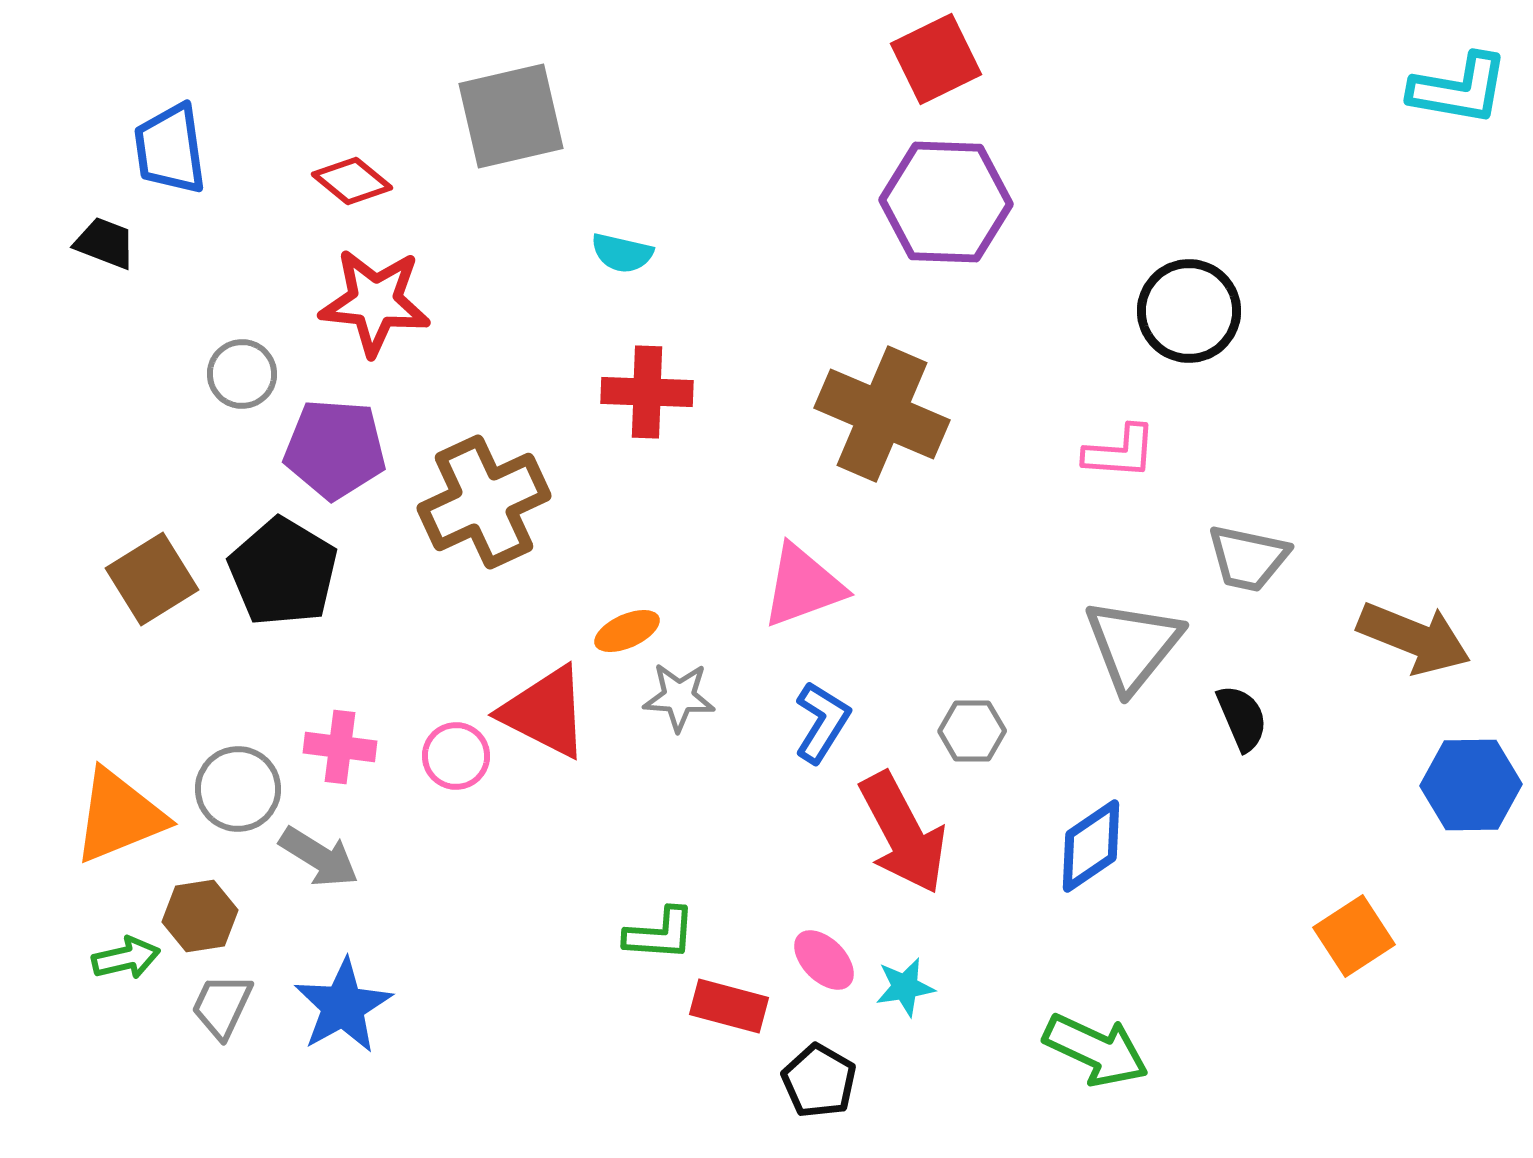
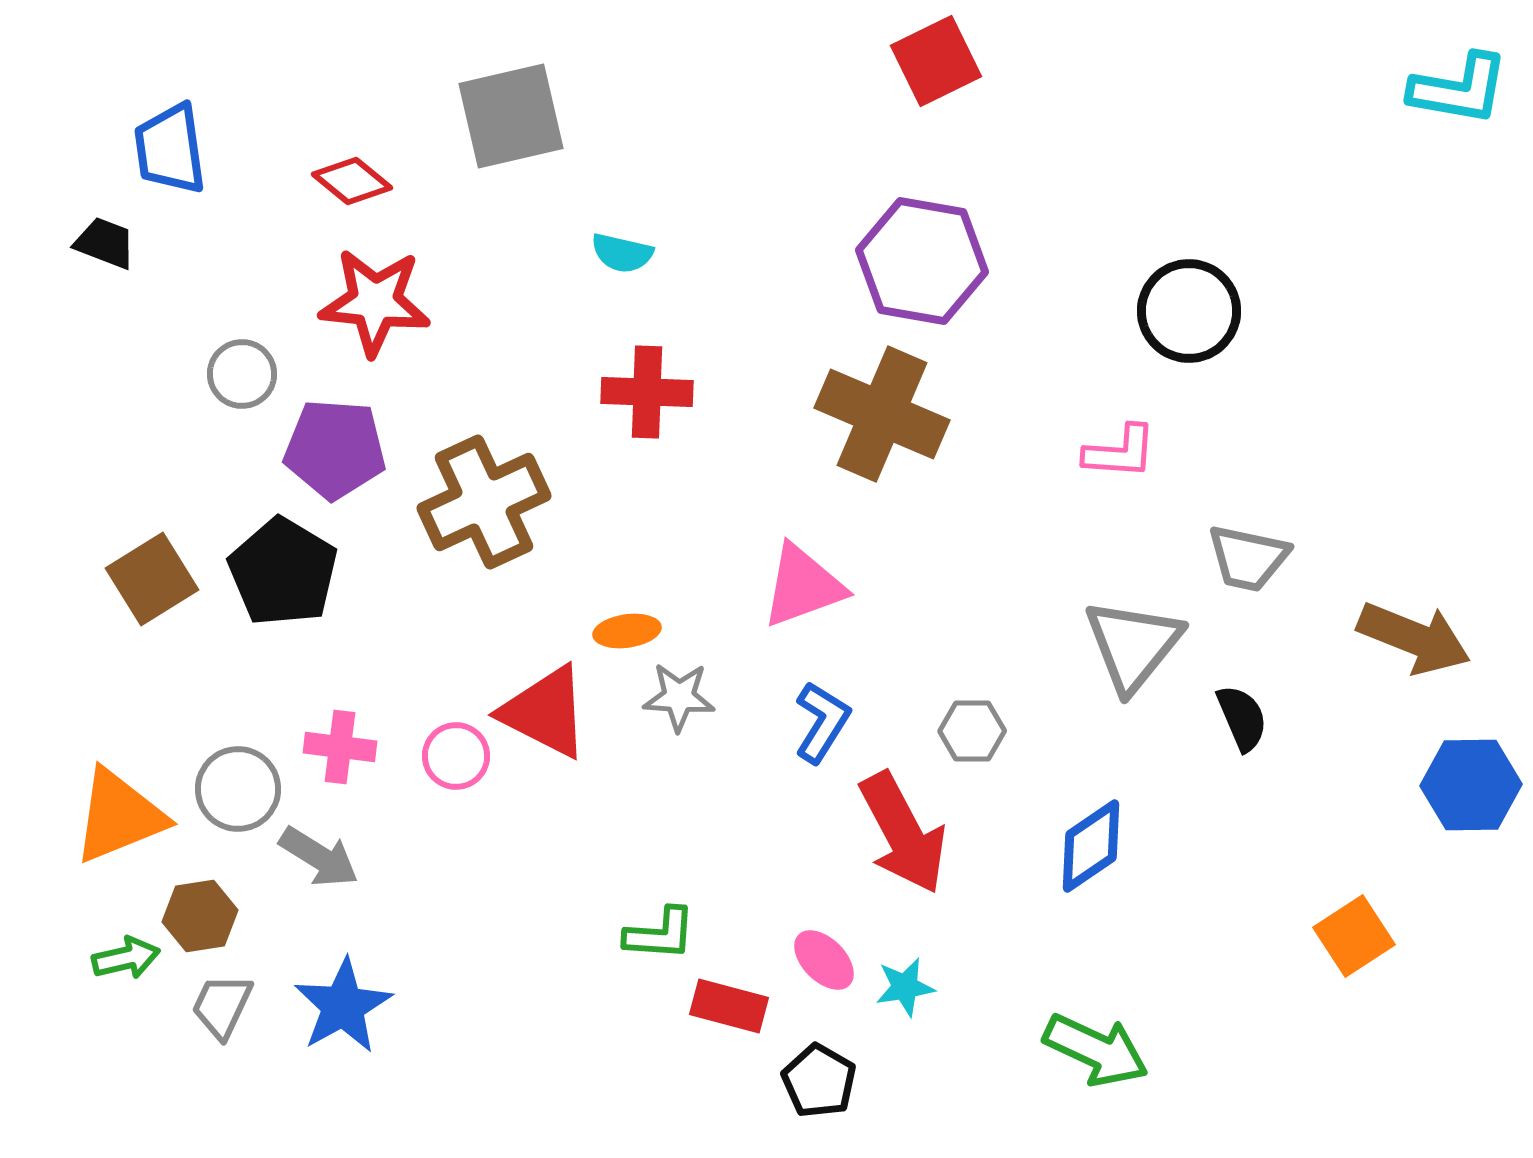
red square at (936, 59): moved 2 px down
purple hexagon at (946, 202): moved 24 px left, 59 px down; rotated 8 degrees clockwise
orange ellipse at (627, 631): rotated 16 degrees clockwise
